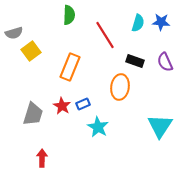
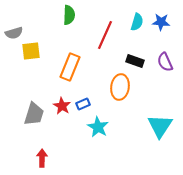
cyan semicircle: moved 1 px left, 1 px up
red line: rotated 56 degrees clockwise
yellow square: rotated 30 degrees clockwise
gray trapezoid: moved 1 px right
